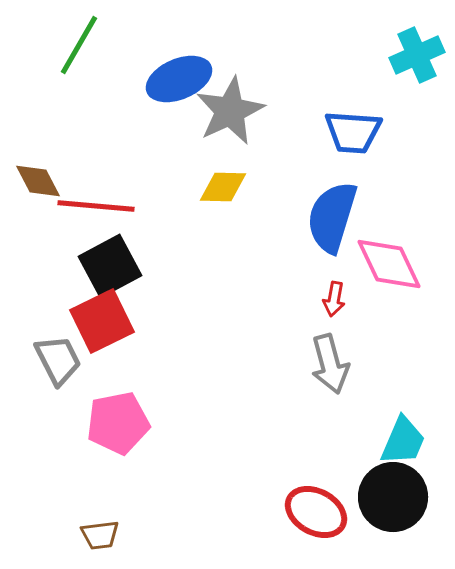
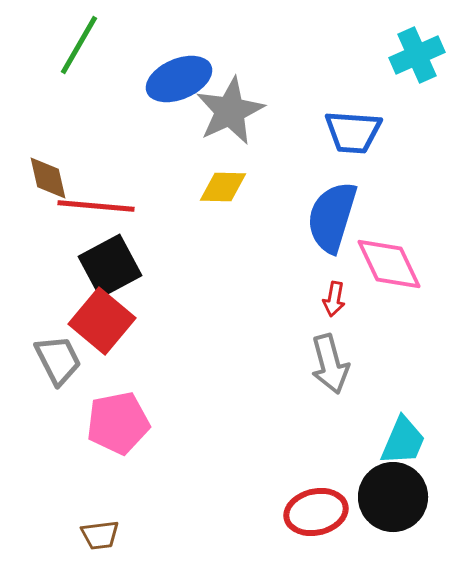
brown diamond: moved 10 px right, 3 px up; rotated 15 degrees clockwise
red square: rotated 24 degrees counterclockwise
red ellipse: rotated 42 degrees counterclockwise
